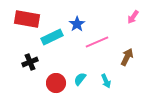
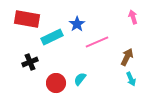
pink arrow: rotated 128 degrees clockwise
cyan arrow: moved 25 px right, 2 px up
